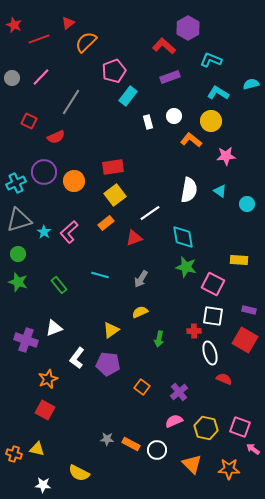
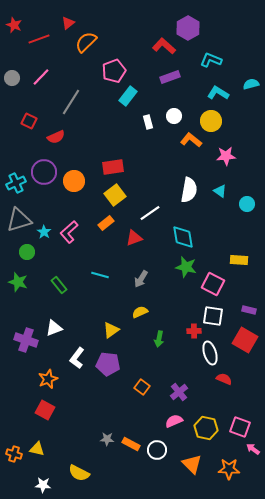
green circle at (18, 254): moved 9 px right, 2 px up
